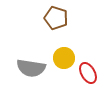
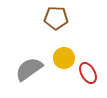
brown pentagon: rotated 15 degrees counterclockwise
gray semicircle: moved 2 px left, 1 px down; rotated 136 degrees clockwise
